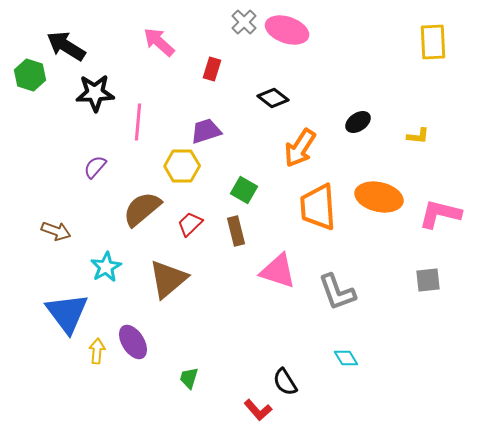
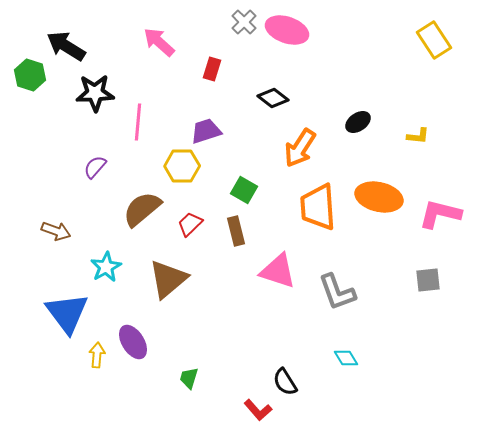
yellow rectangle: moved 1 px right, 2 px up; rotated 30 degrees counterclockwise
yellow arrow: moved 4 px down
